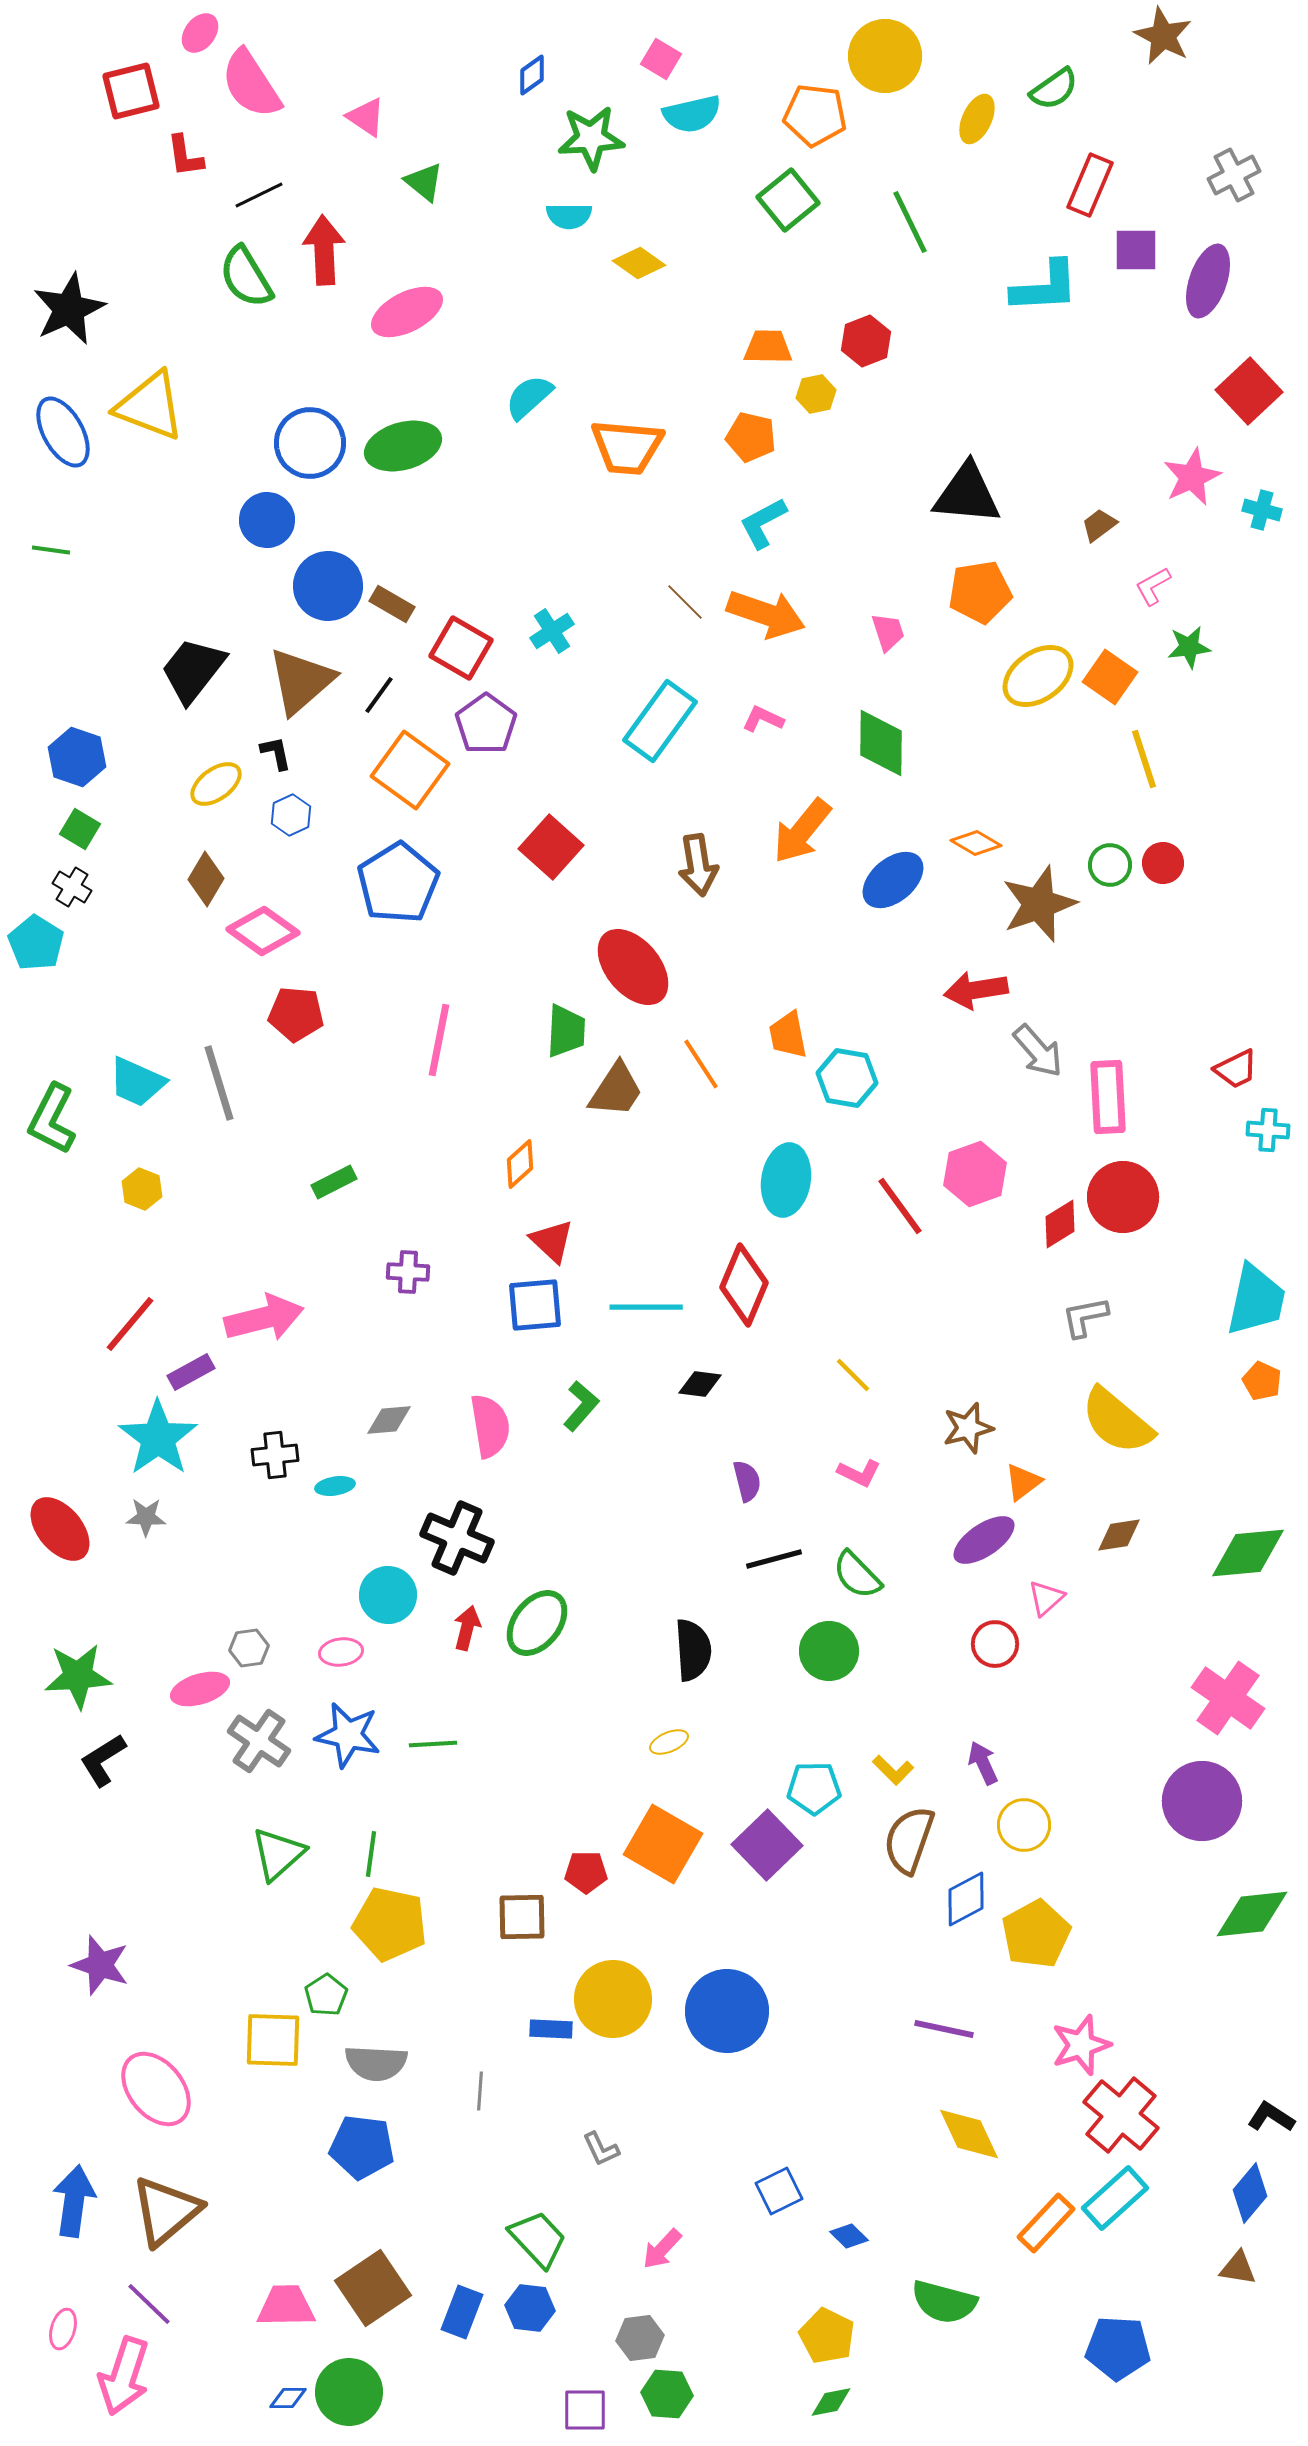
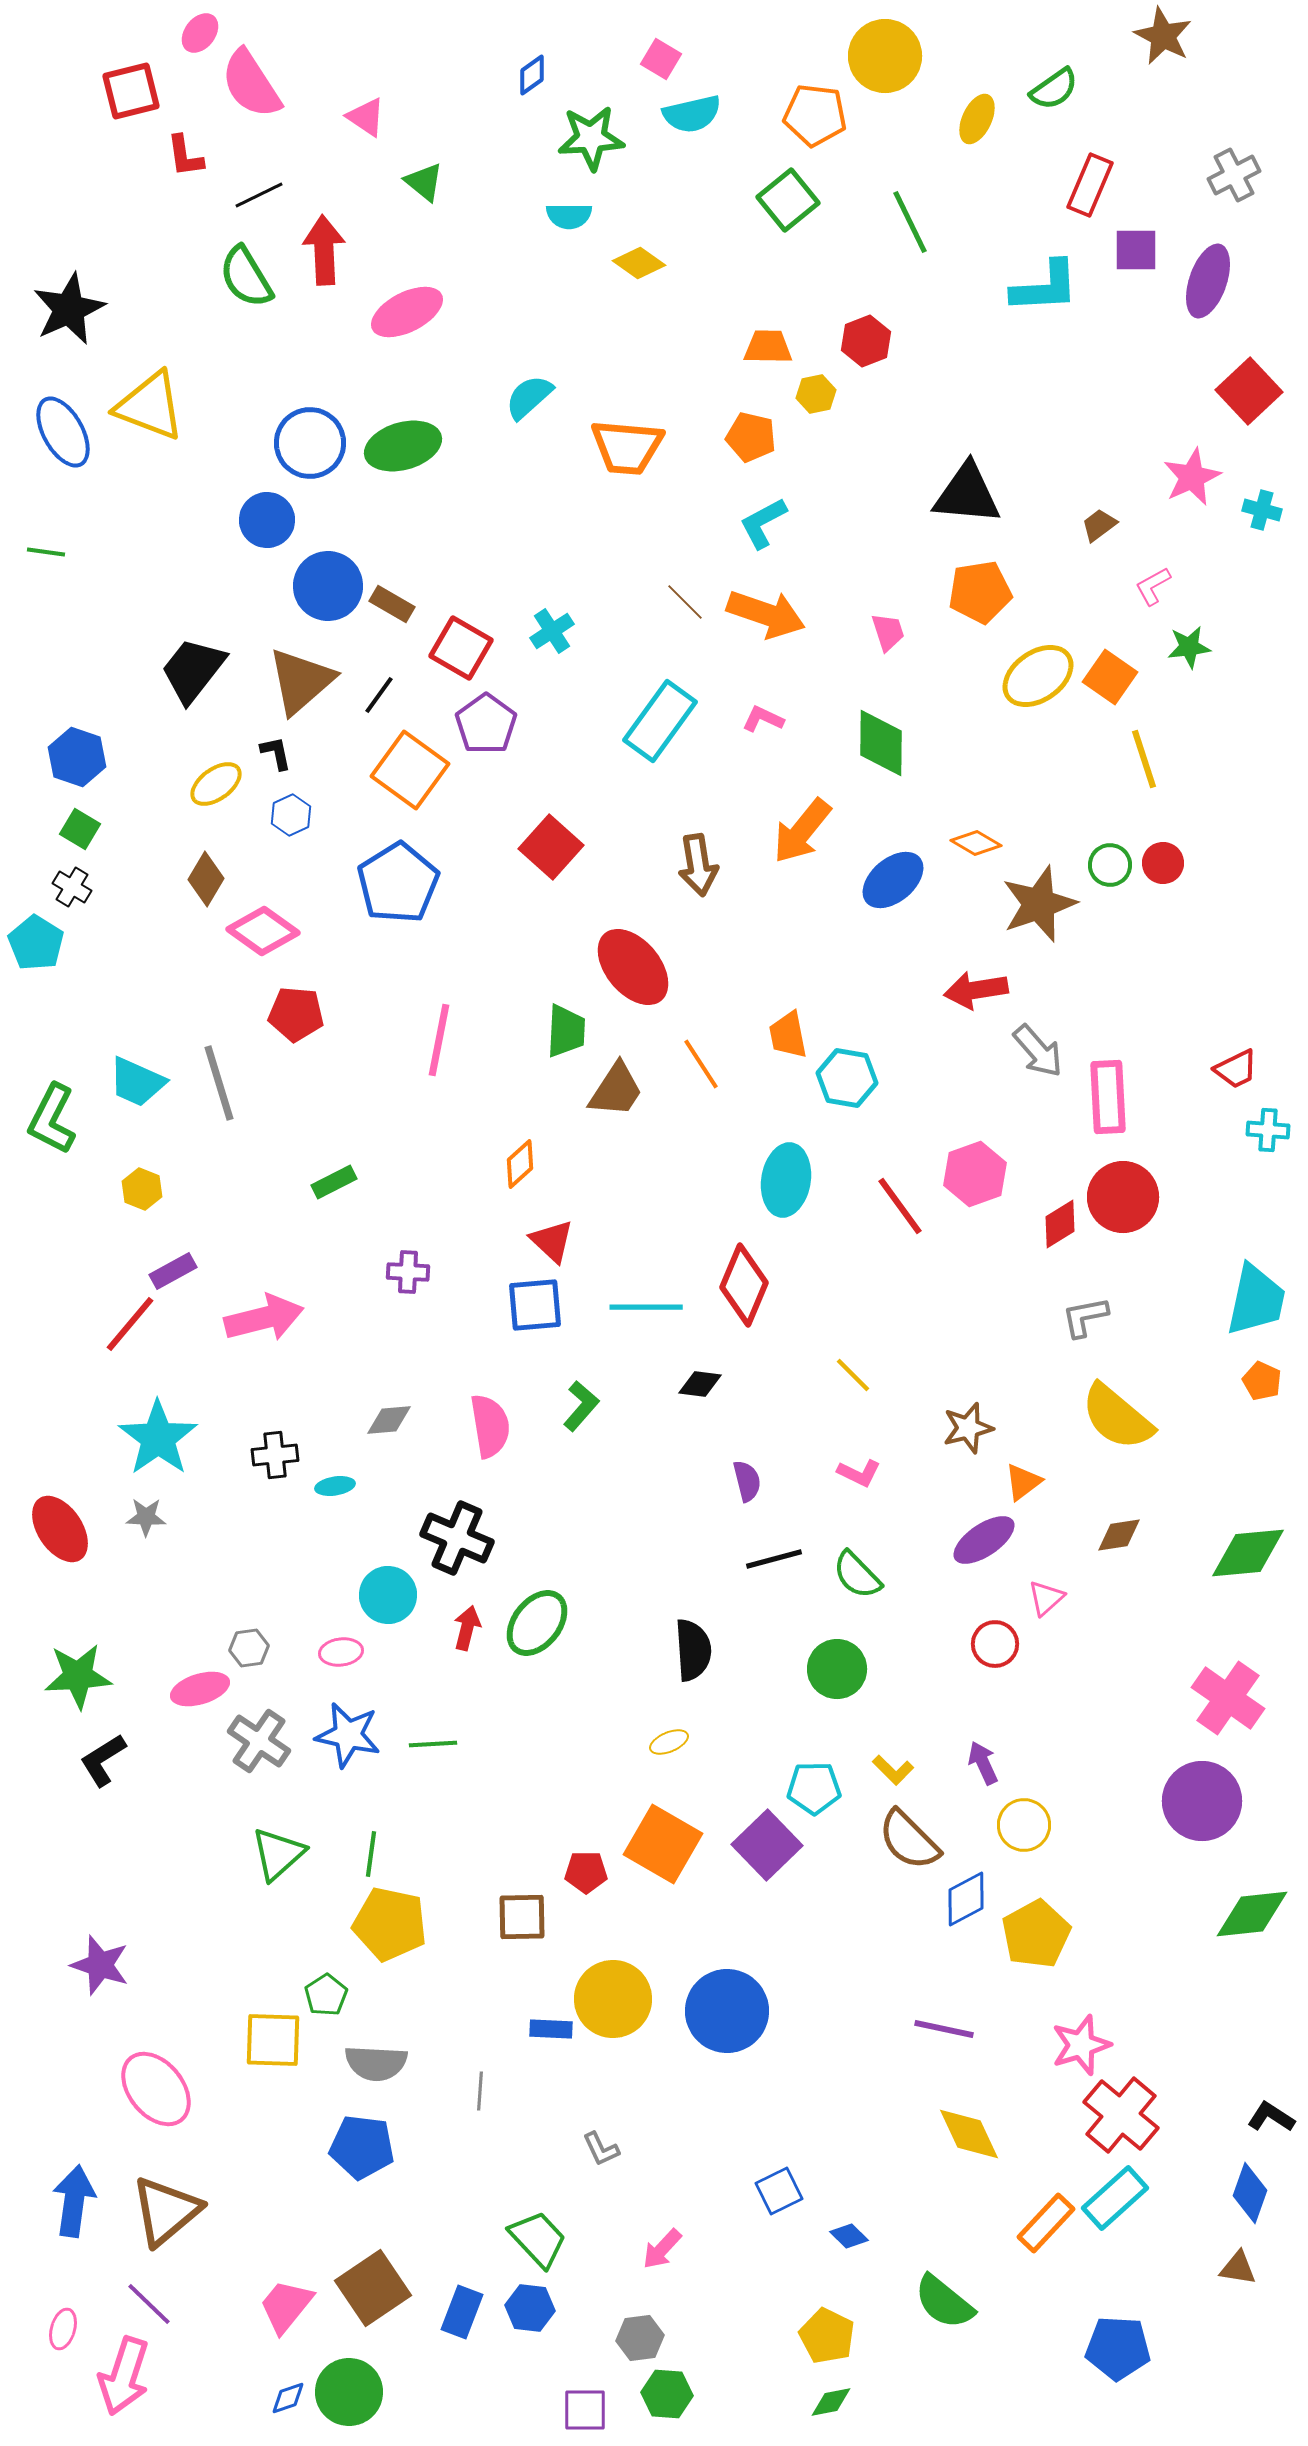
green line at (51, 550): moved 5 px left, 2 px down
purple rectangle at (191, 1372): moved 18 px left, 101 px up
yellow semicircle at (1117, 1421): moved 4 px up
red ellipse at (60, 1529): rotated 6 degrees clockwise
green circle at (829, 1651): moved 8 px right, 18 px down
brown semicircle at (909, 1840): rotated 64 degrees counterclockwise
blue diamond at (1250, 2193): rotated 20 degrees counterclockwise
green semicircle at (944, 2302): rotated 24 degrees clockwise
pink trapezoid at (286, 2306): rotated 50 degrees counterclockwise
blue diamond at (288, 2398): rotated 18 degrees counterclockwise
